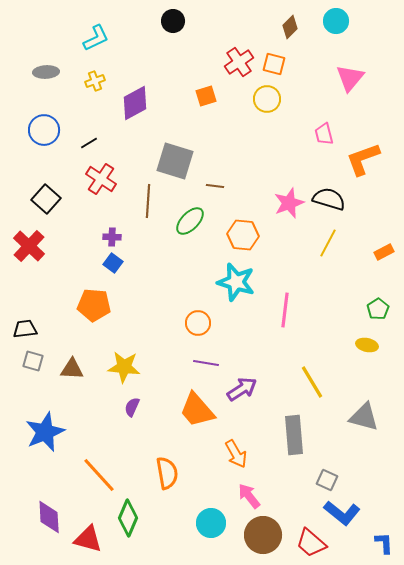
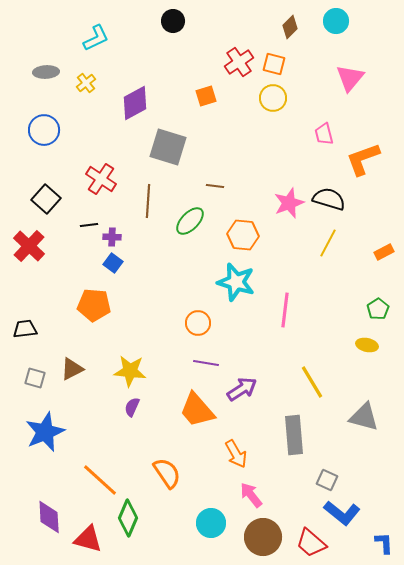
yellow cross at (95, 81): moved 9 px left, 2 px down; rotated 18 degrees counterclockwise
yellow circle at (267, 99): moved 6 px right, 1 px up
black line at (89, 143): moved 82 px down; rotated 24 degrees clockwise
gray square at (175, 161): moved 7 px left, 14 px up
gray square at (33, 361): moved 2 px right, 17 px down
yellow star at (124, 367): moved 6 px right, 4 px down
brown triangle at (72, 369): rotated 30 degrees counterclockwise
orange semicircle at (167, 473): rotated 24 degrees counterclockwise
orange line at (99, 475): moved 1 px right, 5 px down; rotated 6 degrees counterclockwise
pink arrow at (249, 496): moved 2 px right, 1 px up
brown circle at (263, 535): moved 2 px down
